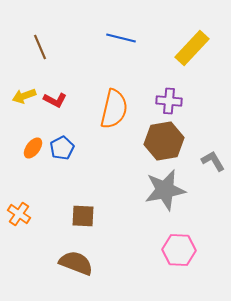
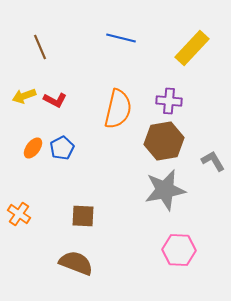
orange semicircle: moved 4 px right
